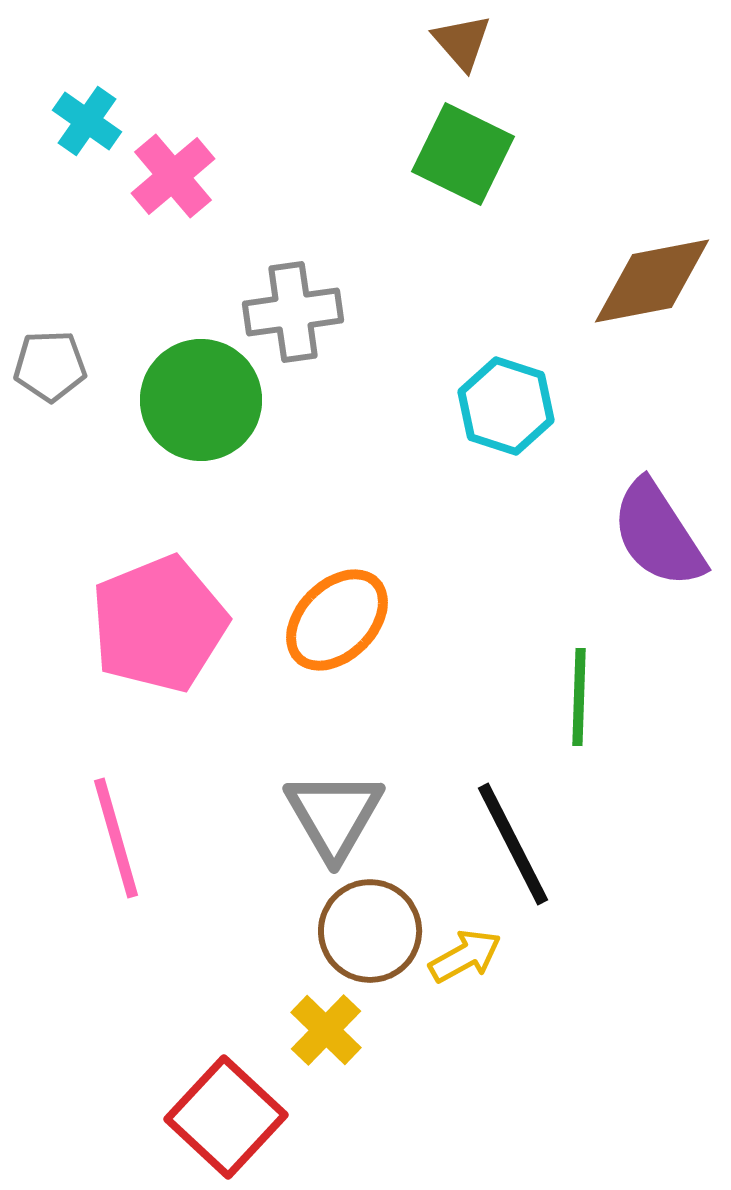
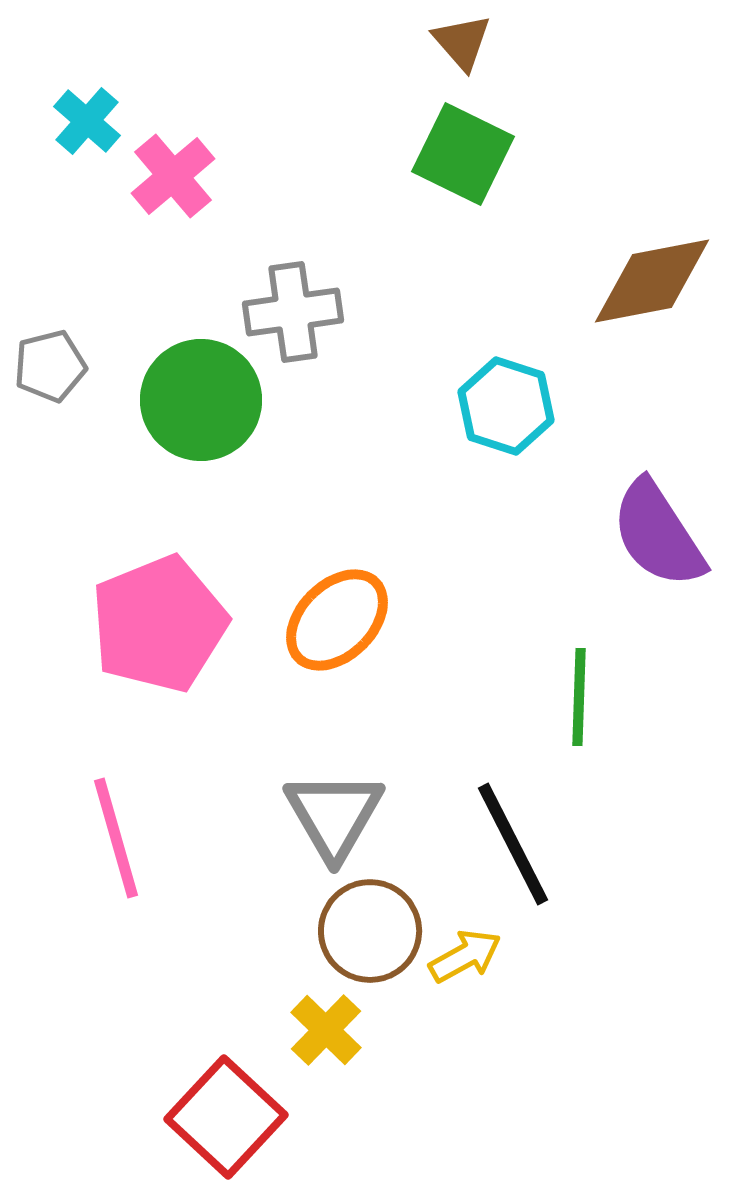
cyan cross: rotated 6 degrees clockwise
gray pentagon: rotated 12 degrees counterclockwise
